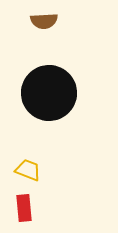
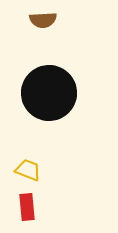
brown semicircle: moved 1 px left, 1 px up
red rectangle: moved 3 px right, 1 px up
